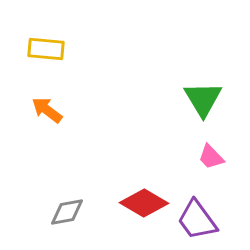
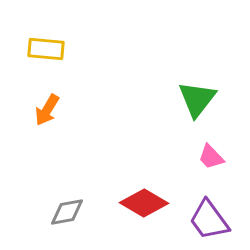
green triangle: moved 6 px left; rotated 9 degrees clockwise
orange arrow: rotated 96 degrees counterclockwise
purple trapezoid: moved 12 px right
